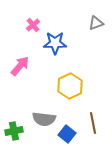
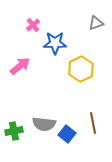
pink arrow: rotated 10 degrees clockwise
yellow hexagon: moved 11 px right, 17 px up
gray semicircle: moved 5 px down
